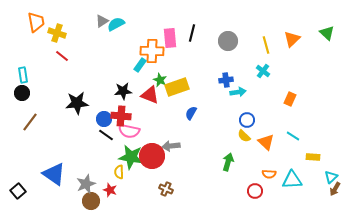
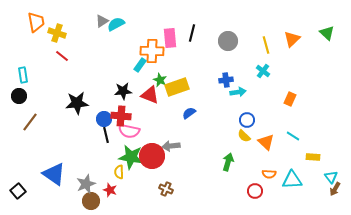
black circle at (22, 93): moved 3 px left, 3 px down
blue semicircle at (191, 113): moved 2 px left; rotated 24 degrees clockwise
black line at (106, 135): rotated 42 degrees clockwise
cyan triangle at (331, 177): rotated 24 degrees counterclockwise
